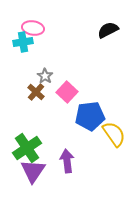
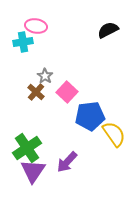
pink ellipse: moved 3 px right, 2 px up
purple arrow: moved 1 px down; rotated 130 degrees counterclockwise
